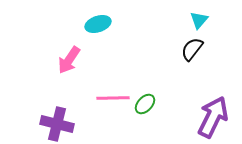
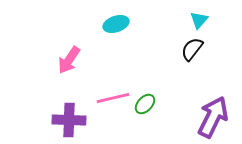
cyan ellipse: moved 18 px right
pink line: rotated 12 degrees counterclockwise
purple cross: moved 12 px right, 4 px up; rotated 12 degrees counterclockwise
